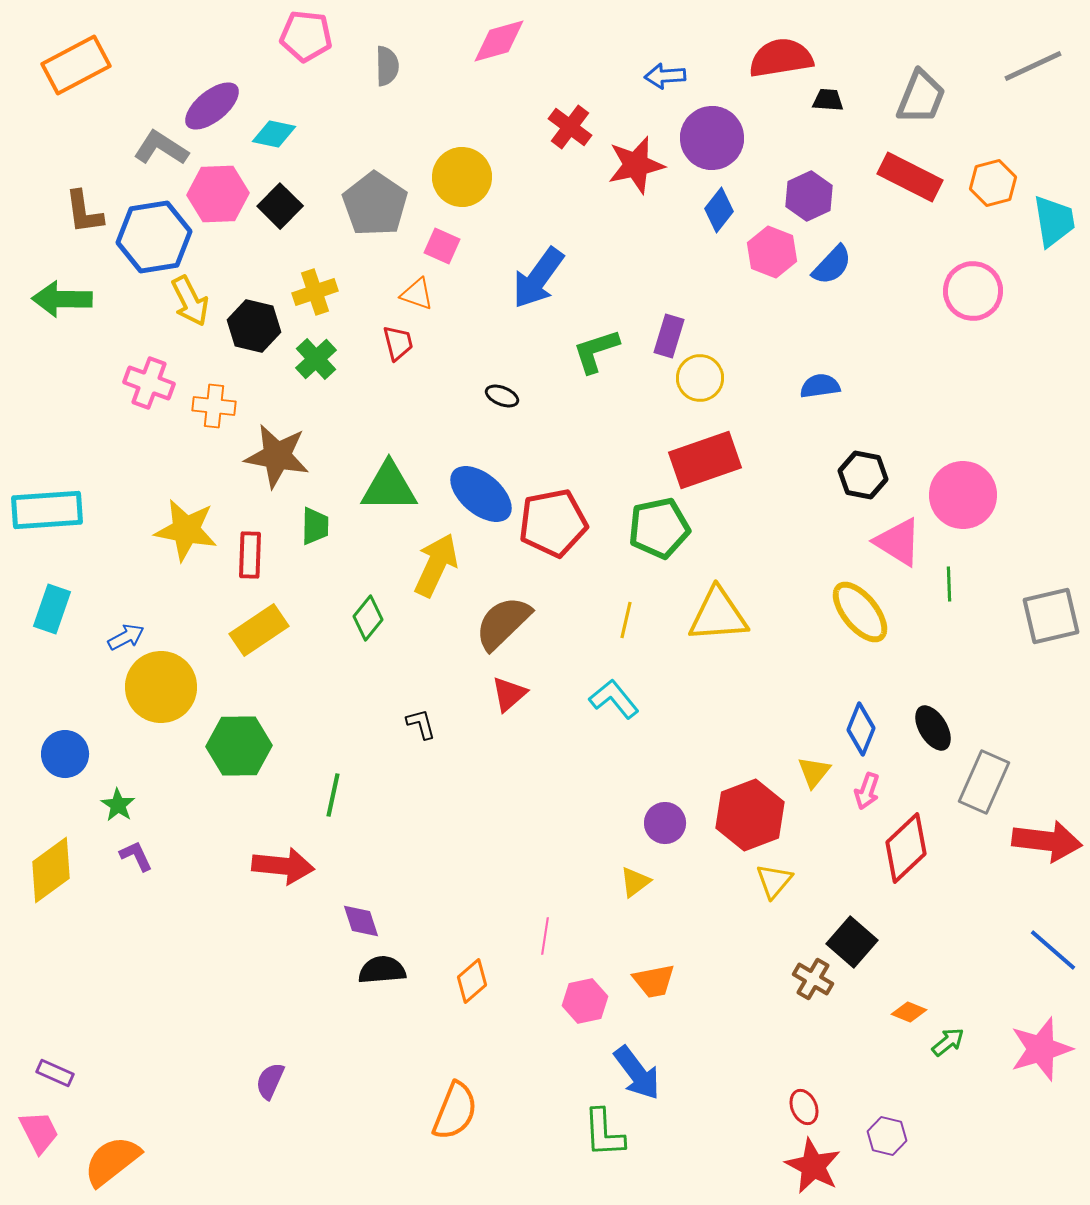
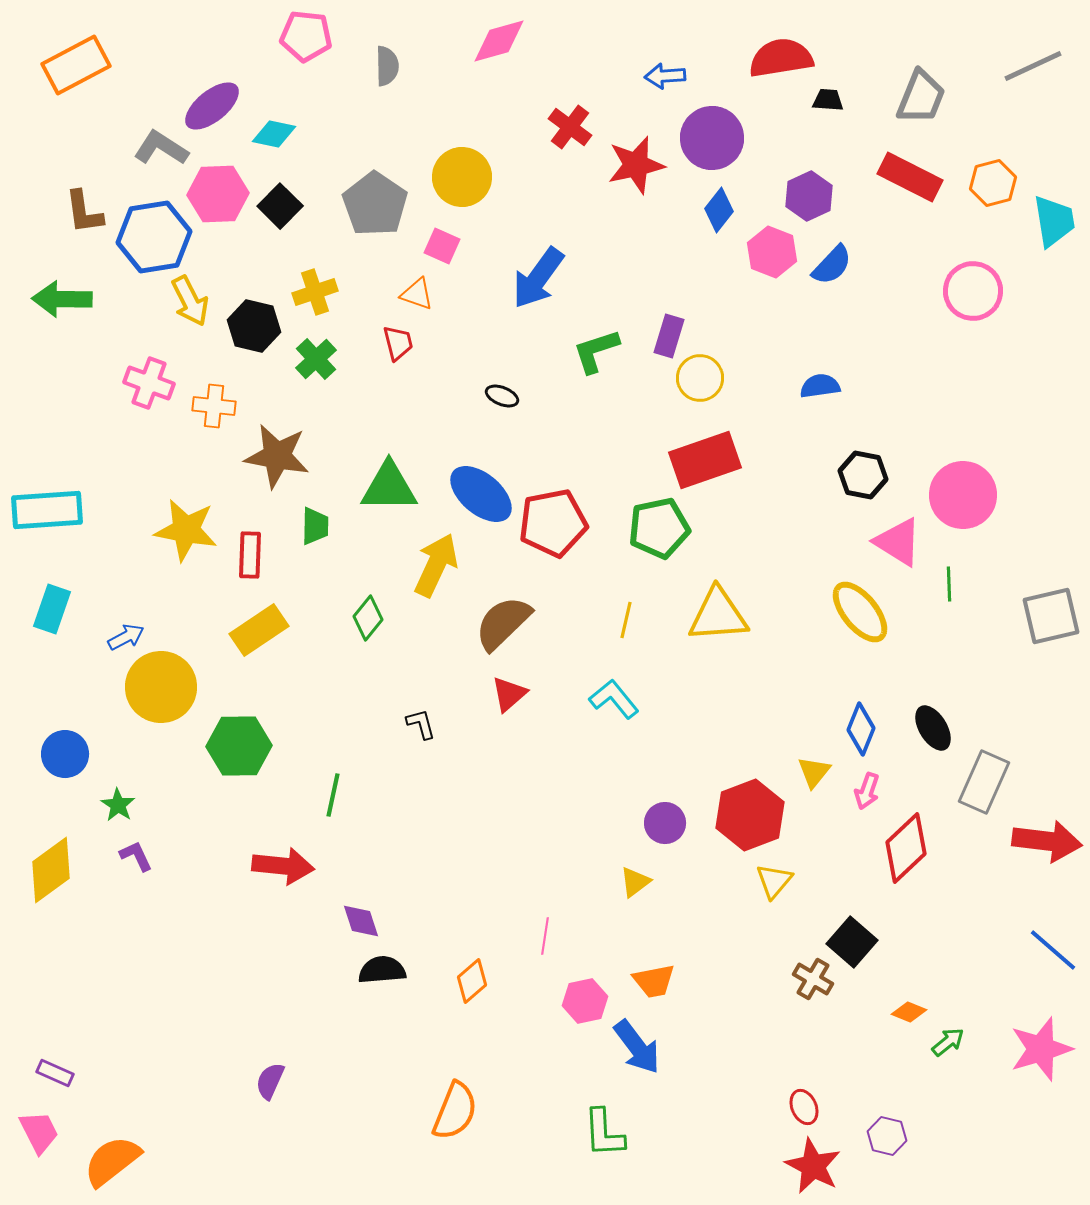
blue arrow at (637, 1073): moved 26 px up
